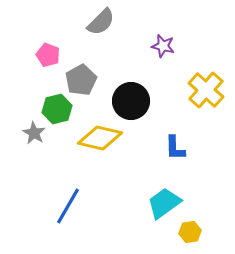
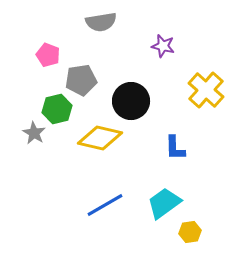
gray semicircle: rotated 36 degrees clockwise
gray pentagon: rotated 20 degrees clockwise
blue line: moved 37 px right, 1 px up; rotated 30 degrees clockwise
